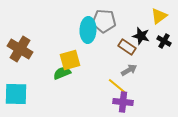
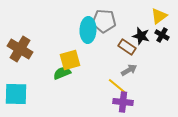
black cross: moved 2 px left, 6 px up
